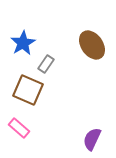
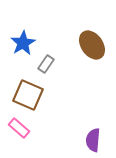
brown square: moved 5 px down
purple semicircle: moved 1 px right, 1 px down; rotated 20 degrees counterclockwise
